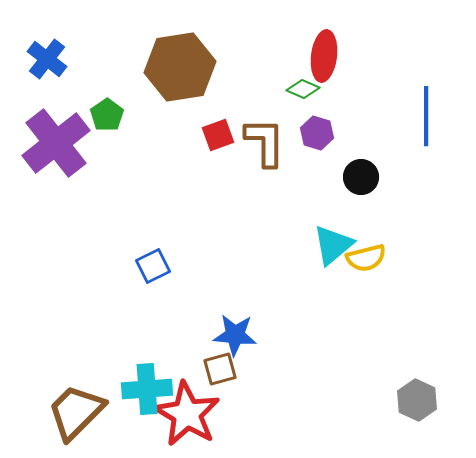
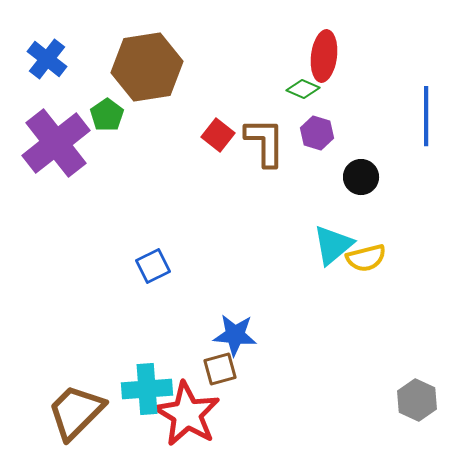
brown hexagon: moved 33 px left
red square: rotated 32 degrees counterclockwise
